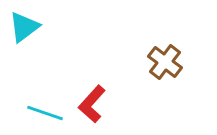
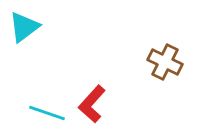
brown cross: rotated 12 degrees counterclockwise
cyan line: moved 2 px right
